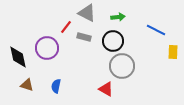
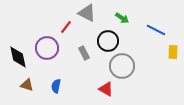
green arrow: moved 4 px right, 1 px down; rotated 40 degrees clockwise
gray rectangle: moved 16 px down; rotated 48 degrees clockwise
black circle: moved 5 px left
